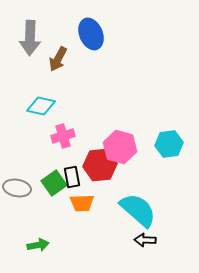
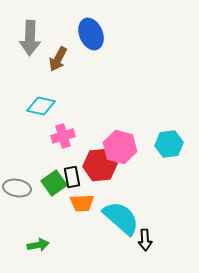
cyan semicircle: moved 17 px left, 8 px down
black arrow: rotated 95 degrees counterclockwise
